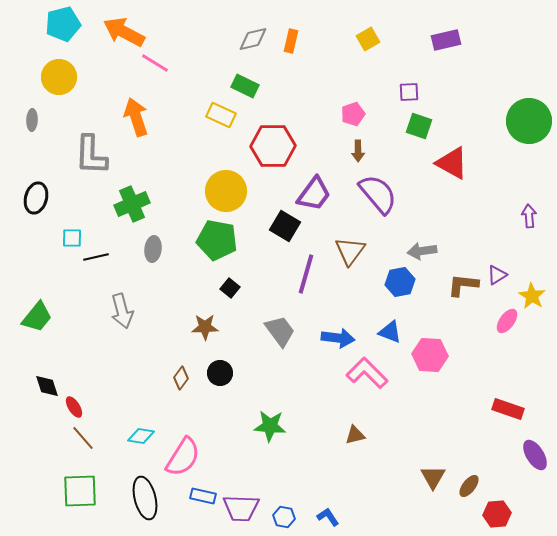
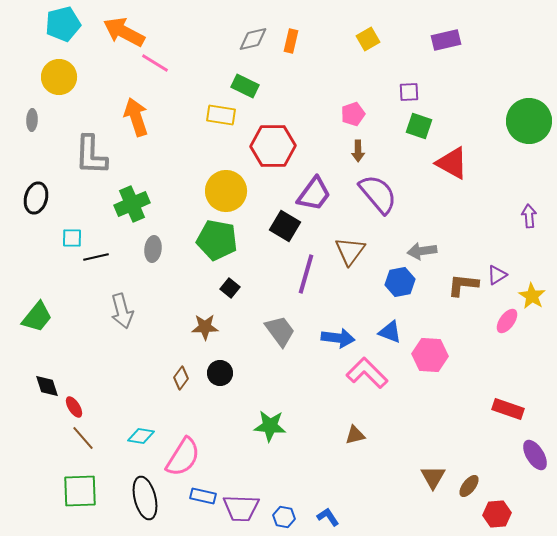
yellow rectangle at (221, 115): rotated 16 degrees counterclockwise
